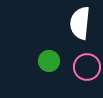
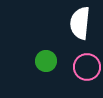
green circle: moved 3 px left
